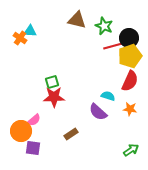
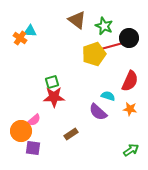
brown triangle: rotated 24 degrees clockwise
red line: moved 1 px left
yellow pentagon: moved 36 px left, 2 px up
